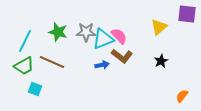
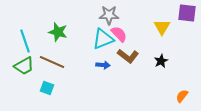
purple square: moved 1 px up
yellow triangle: moved 3 px right; rotated 18 degrees counterclockwise
gray star: moved 23 px right, 17 px up
pink semicircle: moved 2 px up
cyan line: rotated 45 degrees counterclockwise
brown L-shape: moved 6 px right
blue arrow: moved 1 px right; rotated 16 degrees clockwise
cyan square: moved 12 px right, 1 px up
